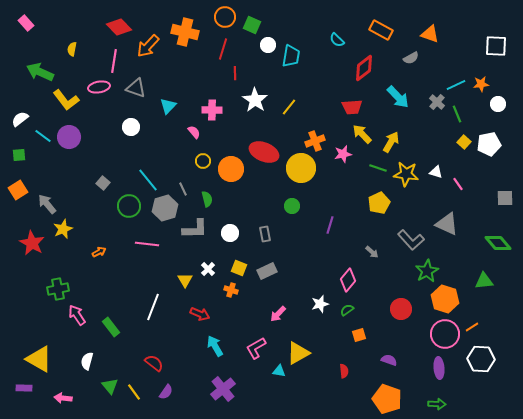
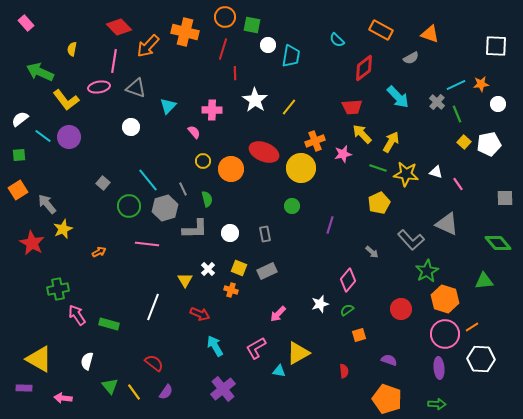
green square at (252, 25): rotated 12 degrees counterclockwise
green rectangle at (111, 327): moved 2 px left, 3 px up; rotated 36 degrees counterclockwise
